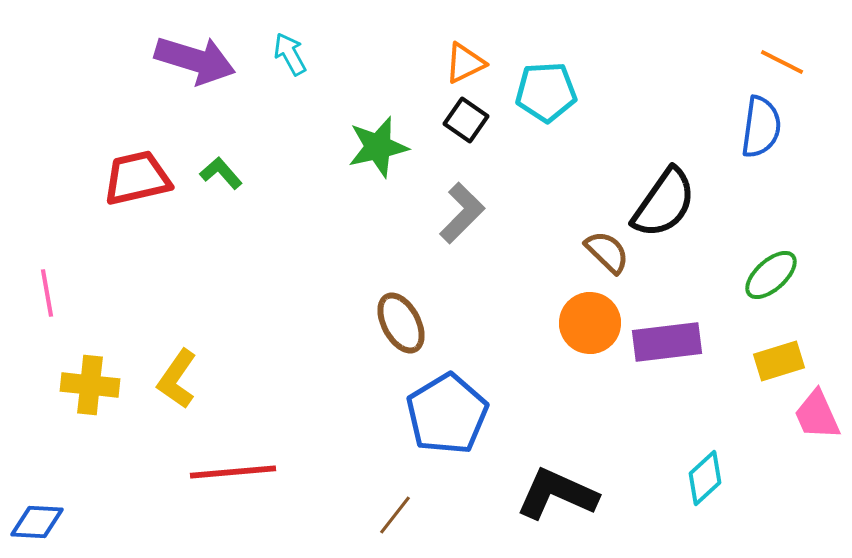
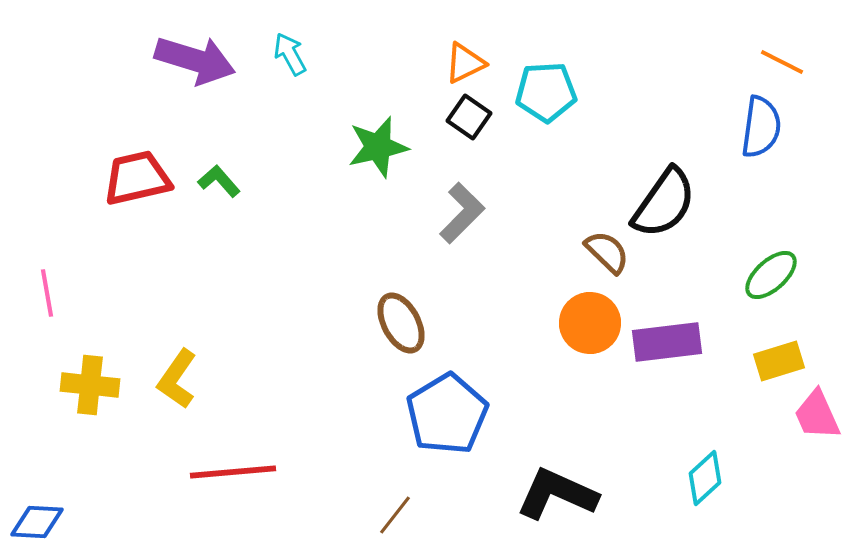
black square: moved 3 px right, 3 px up
green L-shape: moved 2 px left, 8 px down
